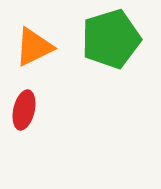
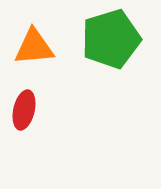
orange triangle: rotated 21 degrees clockwise
